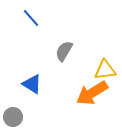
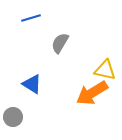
blue line: rotated 66 degrees counterclockwise
gray semicircle: moved 4 px left, 8 px up
yellow triangle: rotated 20 degrees clockwise
